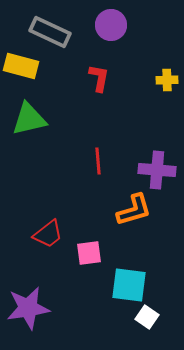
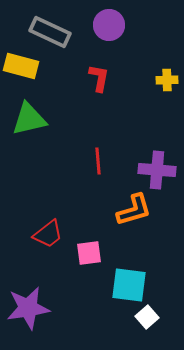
purple circle: moved 2 px left
white square: rotated 15 degrees clockwise
